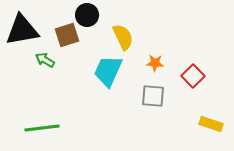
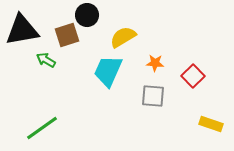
yellow semicircle: rotated 96 degrees counterclockwise
green arrow: moved 1 px right
green line: rotated 28 degrees counterclockwise
